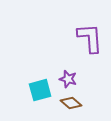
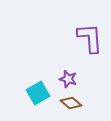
cyan square: moved 2 px left, 3 px down; rotated 15 degrees counterclockwise
